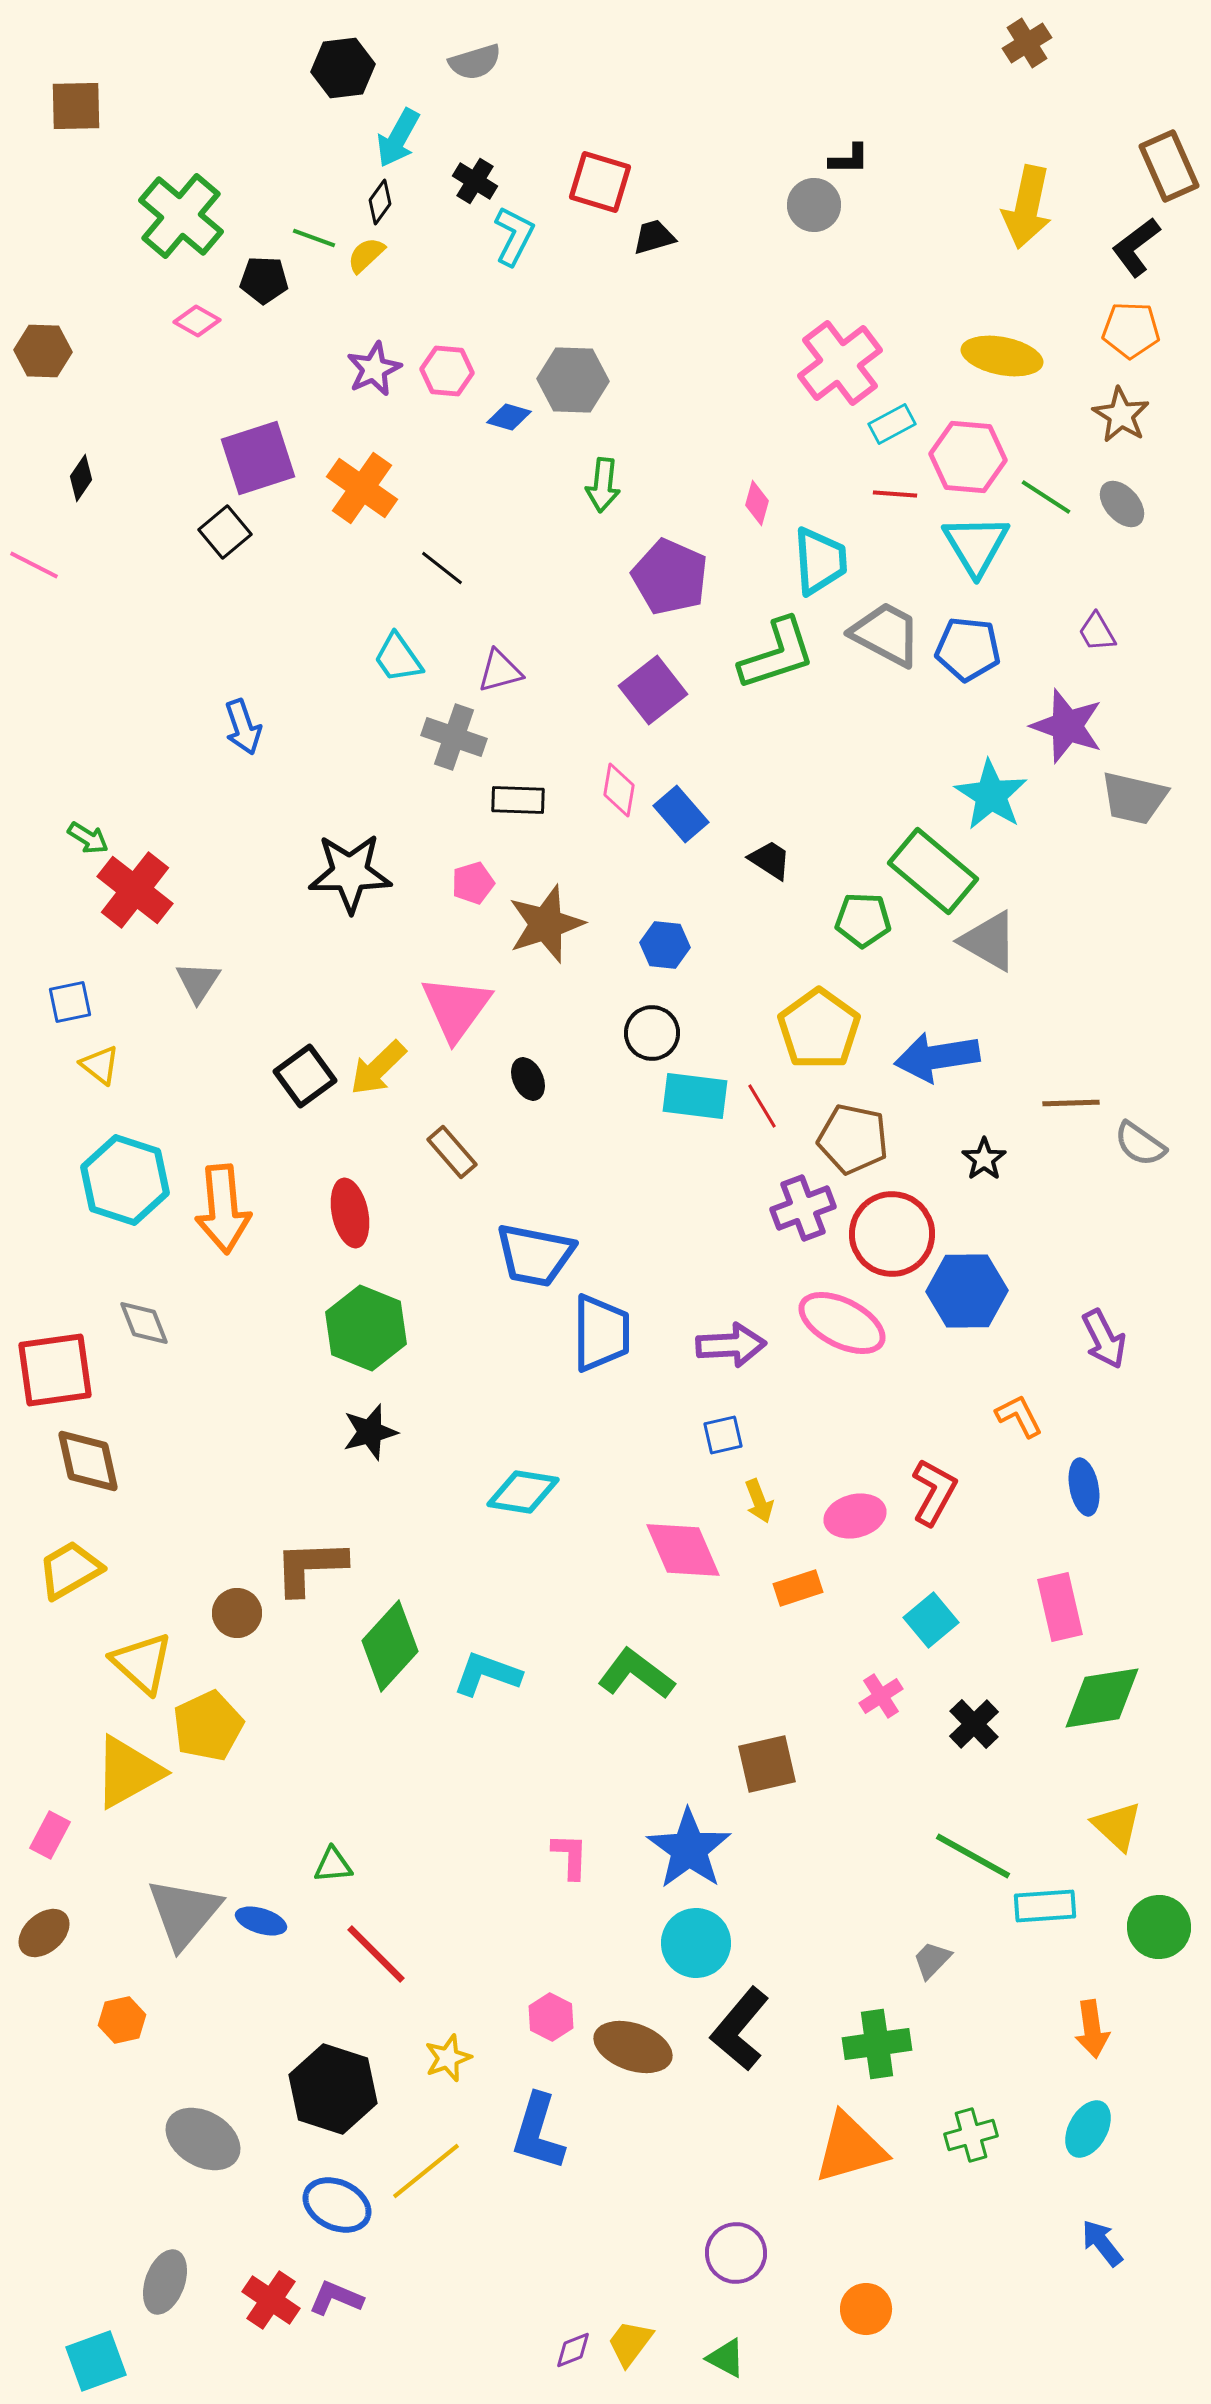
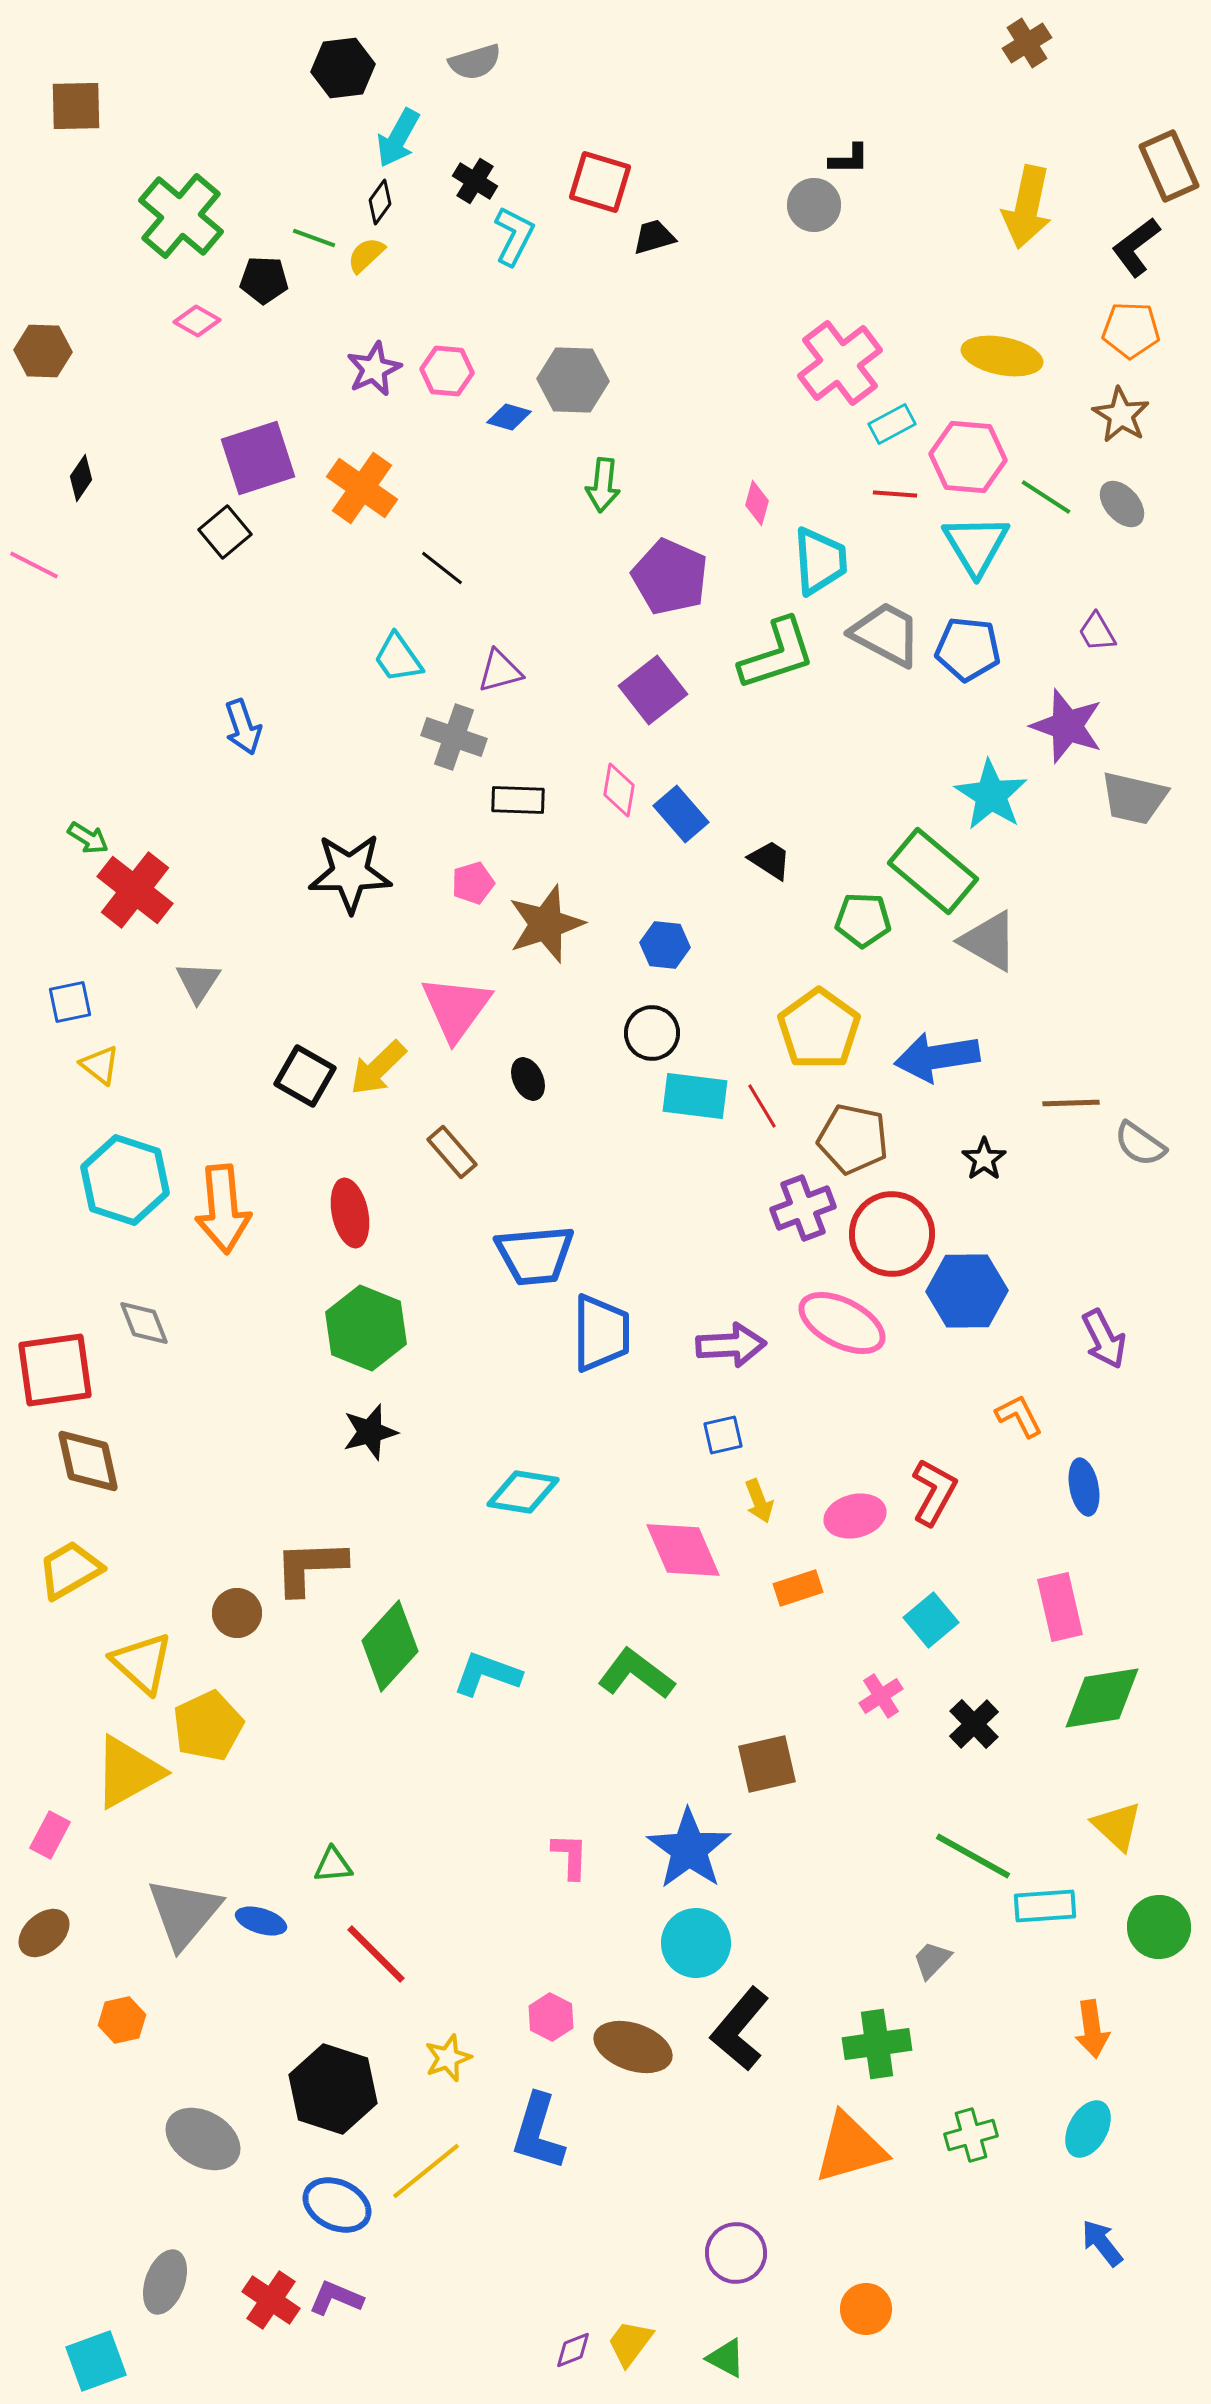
black square at (305, 1076): rotated 24 degrees counterclockwise
blue trapezoid at (535, 1255): rotated 16 degrees counterclockwise
